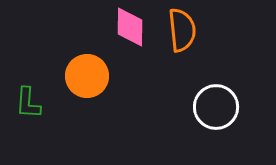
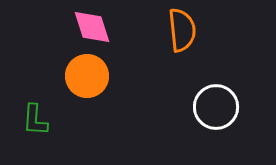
pink diamond: moved 38 px left; rotated 18 degrees counterclockwise
green L-shape: moved 7 px right, 17 px down
